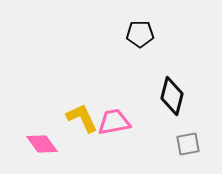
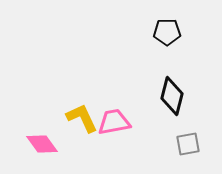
black pentagon: moved 27 px right, 2 px up
